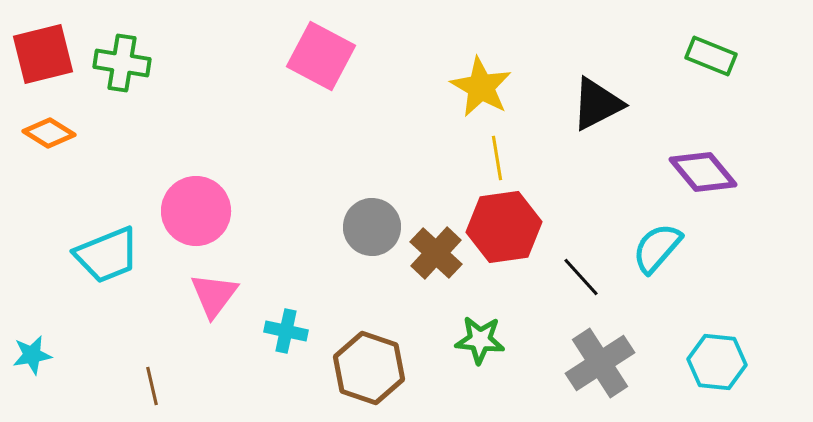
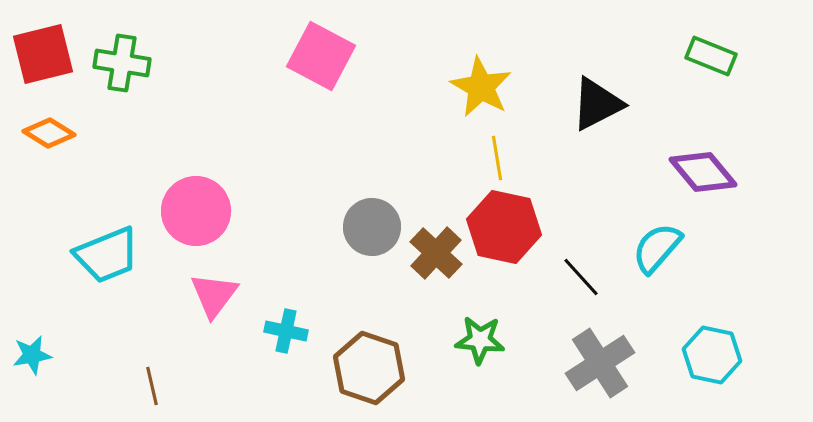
red hexagon: rotated 20 degrees clockwise
cyan hexagon: moved 5 px left, 7 px up; rotated 6 degrees clockwise
